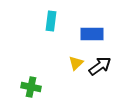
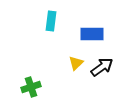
black arrow: moved 2 px right, 1 px down
green cross: rotated 30 degrees counterclockwise
